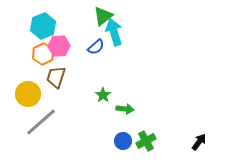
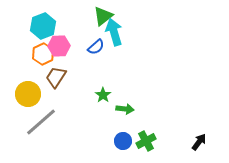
brown trapezoid: rotated 15 degrees clockwise
